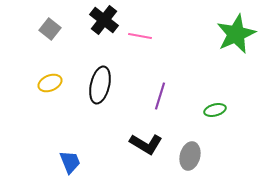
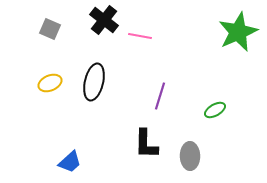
gray square: rotated 15 degrees counterclockwise
green star: moved 2 px right, 2 px up
black ellipse: moved 6 px left, 3 px up
green ellipse: rotated 15 degrees counterclockwise
black L-shape: rotated 60 degrees clockwise
gray ellipse: rotated 16 degrees counterclockwise
blue trapezoid: rotated 70 degrees clockwise
